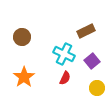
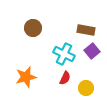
brown rectangle: moved 1 px up; rotated 36 degrees clockwise
brown circle: moved 11 px right, 9 px up
purple square: moved 10 px up
orange star: moved 2 px right; rotated 20 degrees clockwise
yellow circle: moved 11 px left
